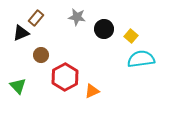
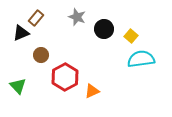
gray star: rotated 12 degrees clockwise
